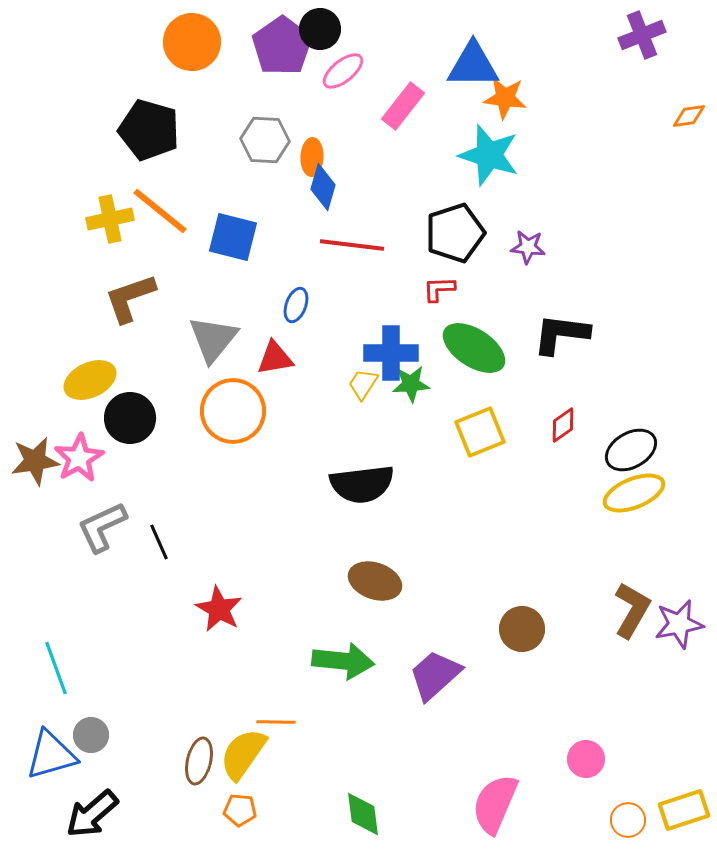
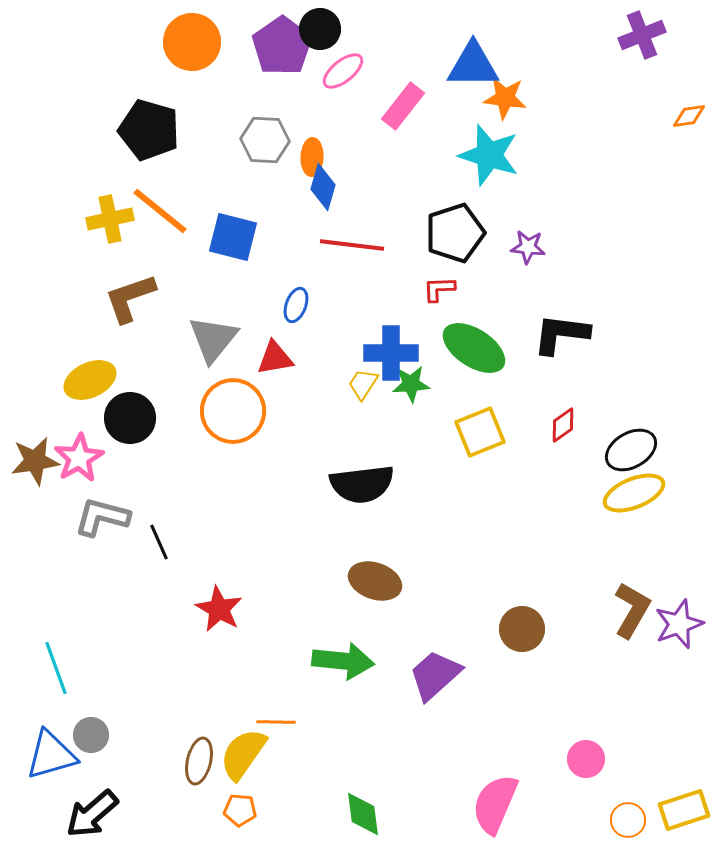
gray L-shape at (102, 527): moved 10 px up; rotated 40 degrees clockwise
purple star at (679, 624): rotated 9 degrees counterclockwise
